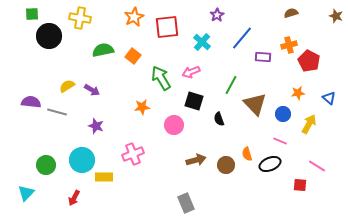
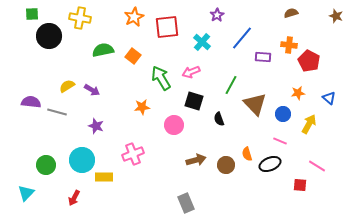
orange cross at (289, 45): rotated 21 degrees clockwise
